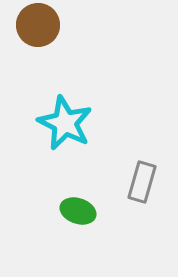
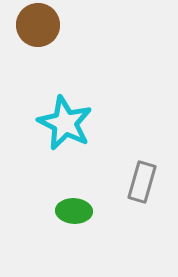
green ellipse: moved 4 px left; rotated 16 degrees counterclockwise
